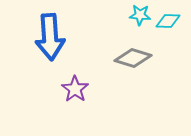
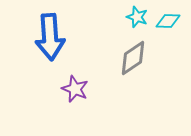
cyan star: moved 3 px left, 2 px down; rotated 15 degrees clockwise
gray diamond: rotated 51 degrees counterclockwise
purple star: rotated 12 degrees counterclockwise
